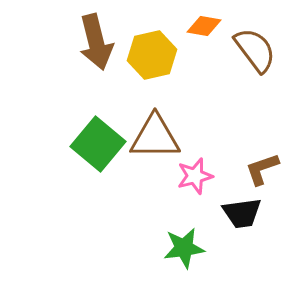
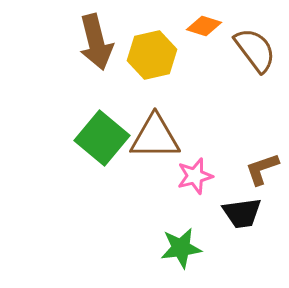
orange diamond: rotated 8 degrees clockwise
green square: moved 4 px right, 6 px up
green star: moved 3 px left
